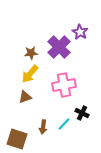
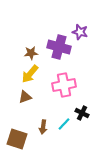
purple star: rotated 14 degrees counterclockwise
purple cross: rotated 30 degrees counterclockwise
